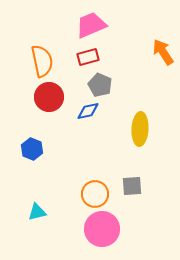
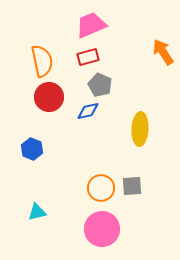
orange circle: moved 6 px right, 6 px up
